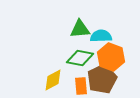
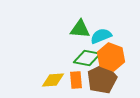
green triangle: rotated 10 degrees clockwise
cyan semicircle: rotated 20 degrees counterclockwise
green diamond: moved 7 px right
yellow diamond: rotated 25 degrees clockwise
orange rectangle: moved 5 px left, 6 px up
